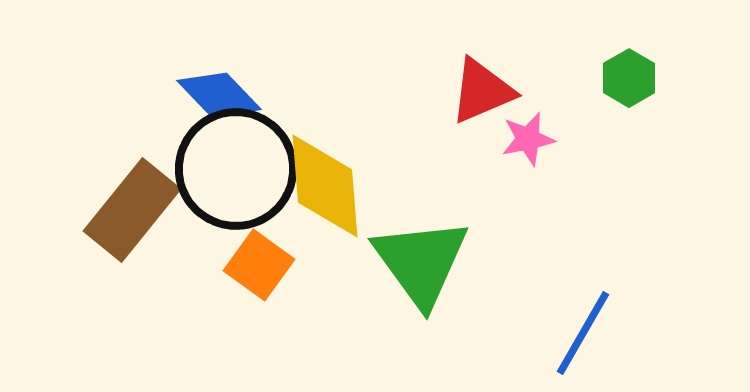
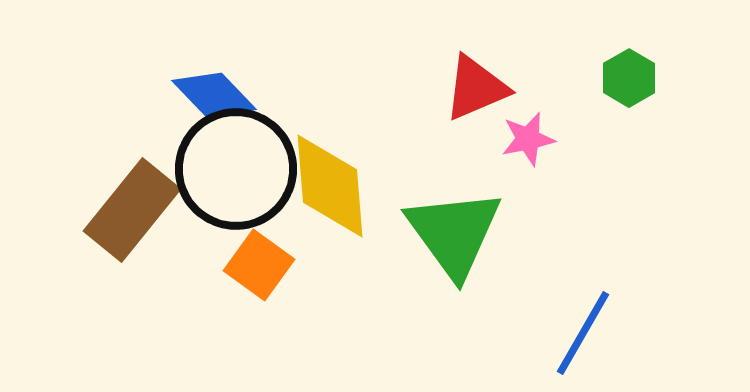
red triangle: moved 6 px left, 3 px up
blue diamond: moved 5 px left
yellow diamond: moved 5 px right
green triangle: moved 33 px right, 29 px up
